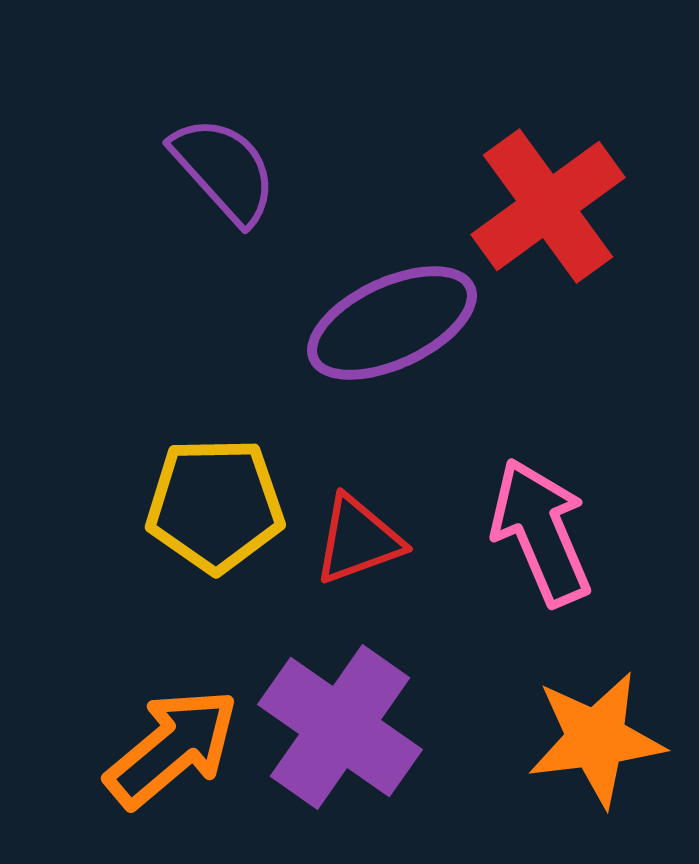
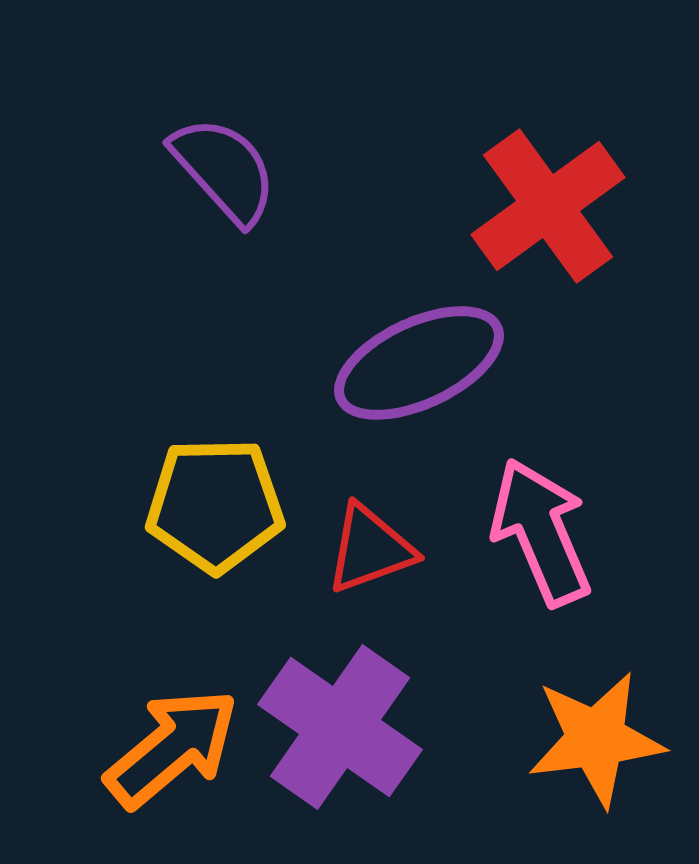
purple ellipse: moved 27 px right, 40 px down
red triangle: moved 12 px right, 9 px down
